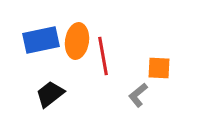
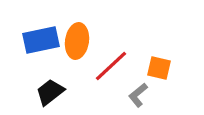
red line: moved 8 px right, 10 px down; rotated 57 degrees clockwise
orange square: rotated 10 degrees clockwise
black trapezoid: moved 2 px up
